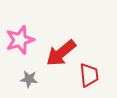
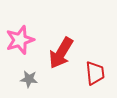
red arrow: rotated 20 degrees counterclockwise
red trapezoid: moved 6 px right, 2 px up
